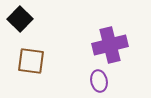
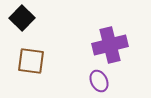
black square: moved 2 px right, 1 px up
purple ellipse: rotated 15 degrees counterclockwise
